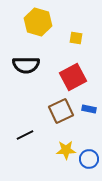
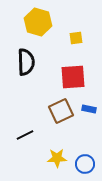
yellow square: rotated 16 degrees counterclockwise
black semicircle: moved 3 px up; rotated 92 degrees counterclockwise
red square: rotated 24 degrees clockwise
yellow star: moved 9 px left, 8 px down
blue circle: moved 4 px left, 5 px down
